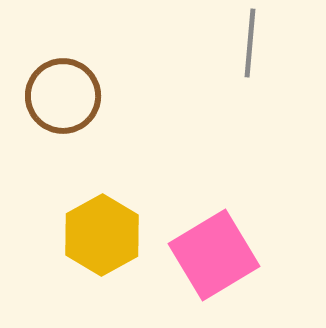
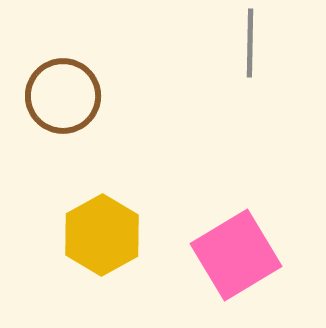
gray line: rotated 4 degrees counterclockwise
pink square: moved 22 px right
